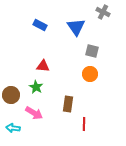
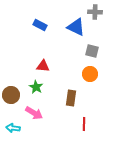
gray cross: moved 8 px left; rotated 24 degrees counterclockwise
blue triangle: rotated 30 degrees counterclockwise
brown rectangle: moved 3 px right, 6 px up
